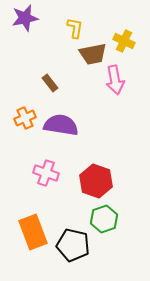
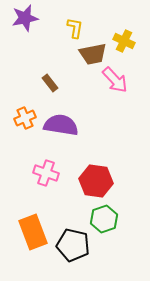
pink arrow: rotated 32 degrees counterclockwise
red hexagon: rotated 12 degrees counterclockwise
